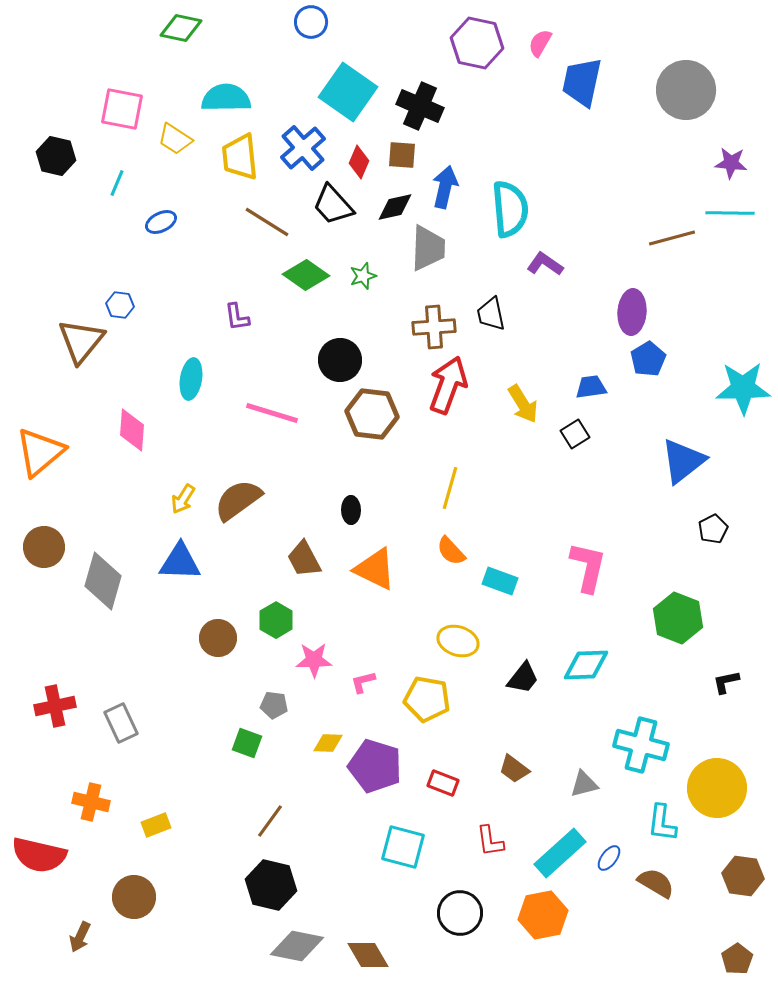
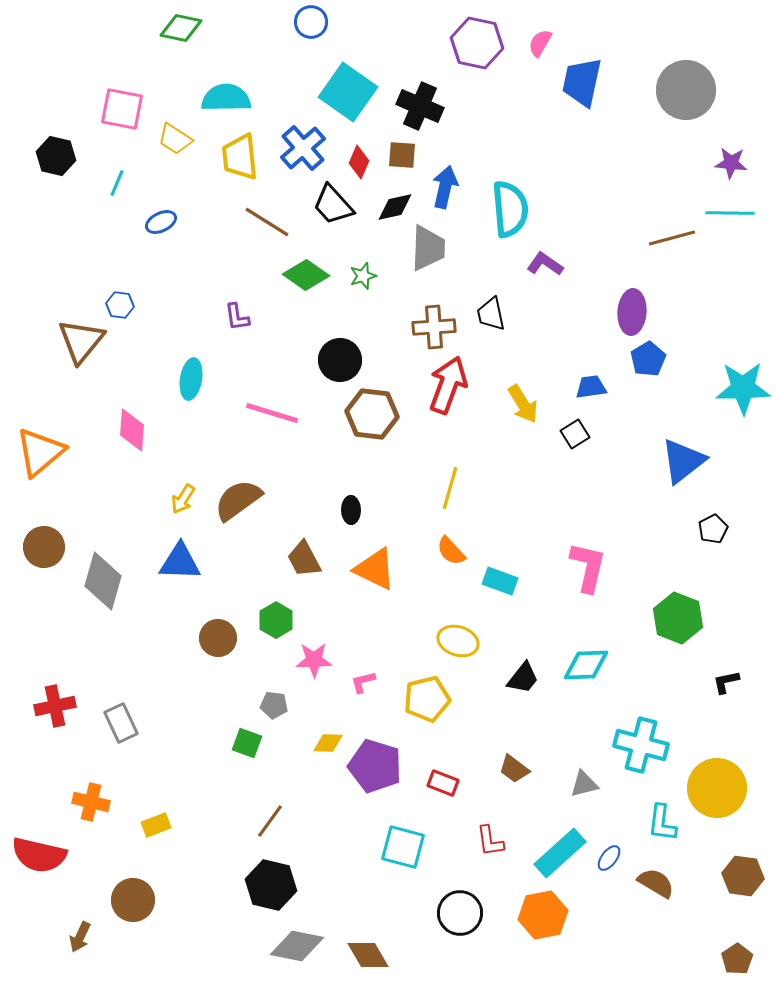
yellow pentagon at (427, 699): rotated 24 degrees counterclockwise
brown circle at (134, 897): moved 1 px left, 3 px down
